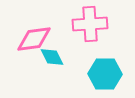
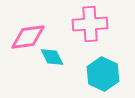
pink diamond: moved 6 px left, 2 px up
cyan hexagon: moved 2 px left; rotated 24 degrees clockwise
